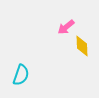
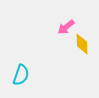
yellow diamond: moved 2 px up
